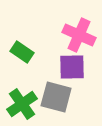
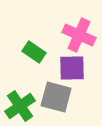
green rectangle: moved 12 px right
purple square: moved 1 px down
green cross: moved 2 px left, 2 px down
